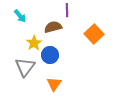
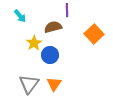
gray triangle: moved 4 px right, 17 px down
